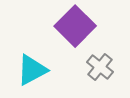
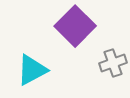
gray cross: moved 13 px right, 4 px up; rotated 32 degrees clockwise
